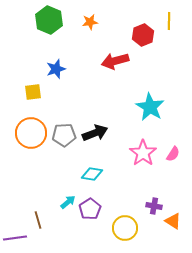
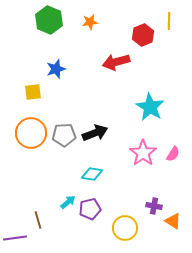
red arrow: moved 1 px right, 1 px down
purple pentagon: rotated 20 degrees clockwise
